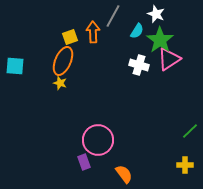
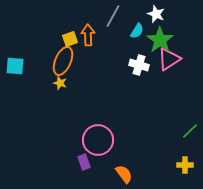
orange arrow: moved 5 px left, 3 px down
yellow square: moved 2 px down
